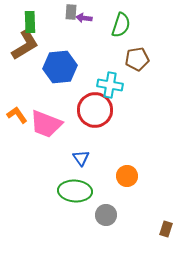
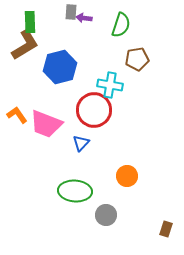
blue hexagon: rotated 8 degrees counterclockwise
red circle: moved 1 px left
blue triangle: moved 15 px up; rotated 18 degrees clockwise
